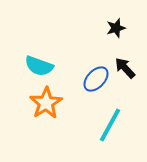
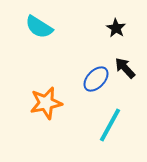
black star: rotated 24 degrees counterclockwise
cyan semicircle: moved 39 px up; rotated 12 degrees clockwise
orange star: rotated 20 degrees clockwise
